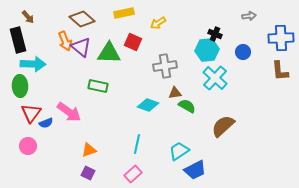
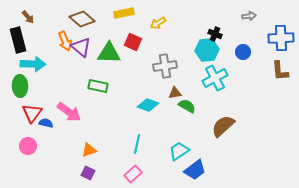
cyan cross: rotated 20 degrees clockwise
red triangle: moved 1 px right
blue semicircle: rotated 144 degrees counterclockwise
blue trapezoid: rotated 10 degrees counterclockwise
